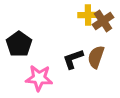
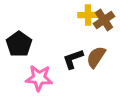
brown cross: moved 1 px right, 1 px up
brown semicircle: rotated 15 degrees clockwise
